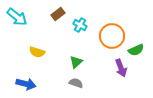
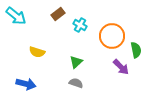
cyan arrow: moved 1 px left, 1 px up
green semicircle: rotated 77 degrees counterclockwise
purple arrow: moved 1 px up; rotated 24 degrees counterclockwise
